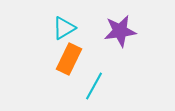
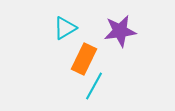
cyan triangle: moved 1 px right
orange rectangle: moved 15 px right
